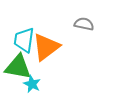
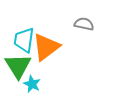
green triangle: moved 1 px up; rotated 48 degrees clockwise
